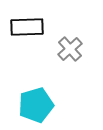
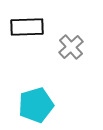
gray cross: moved 1 px right, 2 px up
